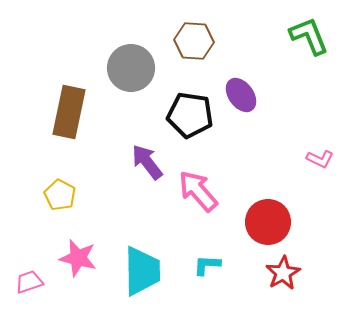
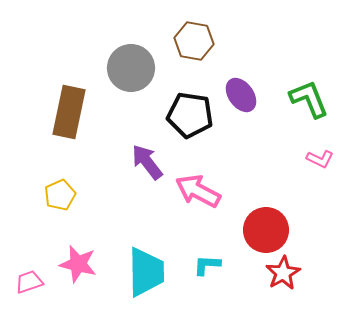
green L-shape: moved 63 px down
brown hexagon: rotated 6 degrees clockwise
pink arrow: rotated 21 degrees counterclockwise
yellow pentagon: rotated 20 degrees clockwise
red circle: moved 2 px left, 8 px down
pink star: moved 6 px down
cyan trapezoid: moved 4 px right, 1 px down
